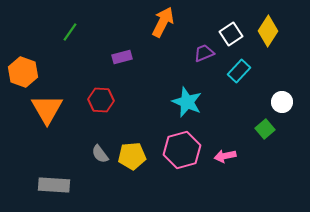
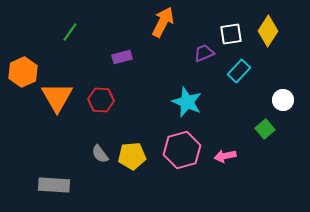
white square: rotated 25 degrees clockwise
orange hexagon: rotated 16 degrees clockwise
white circle: moved 1 px right, 2 px up
orange triangle: moved 10 px right, 12 px up
